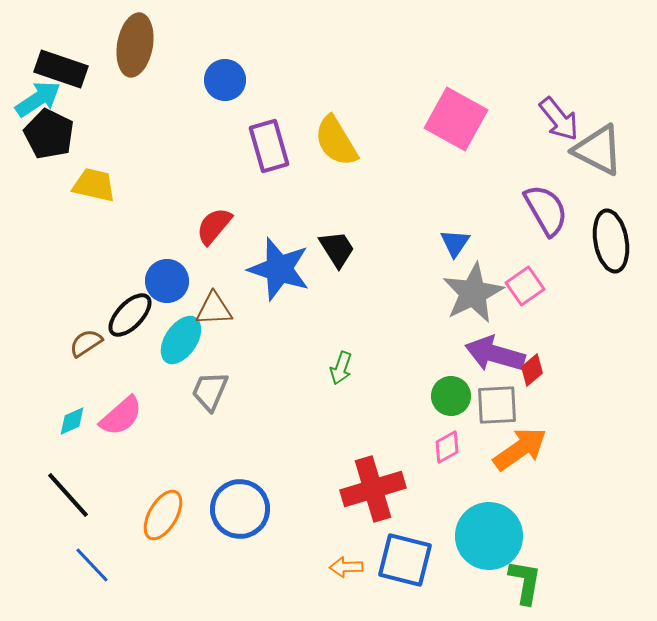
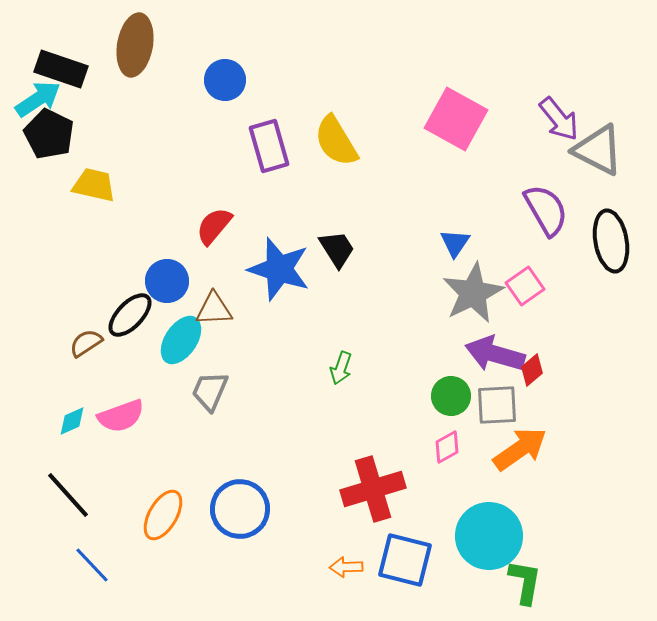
pink semicircle at (121, 416): rotated 21 degrees clockwise
